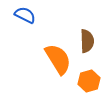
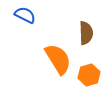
brown semicircle: moved 1 px left, 8 px up
orange hexagon: moved 6 px up
